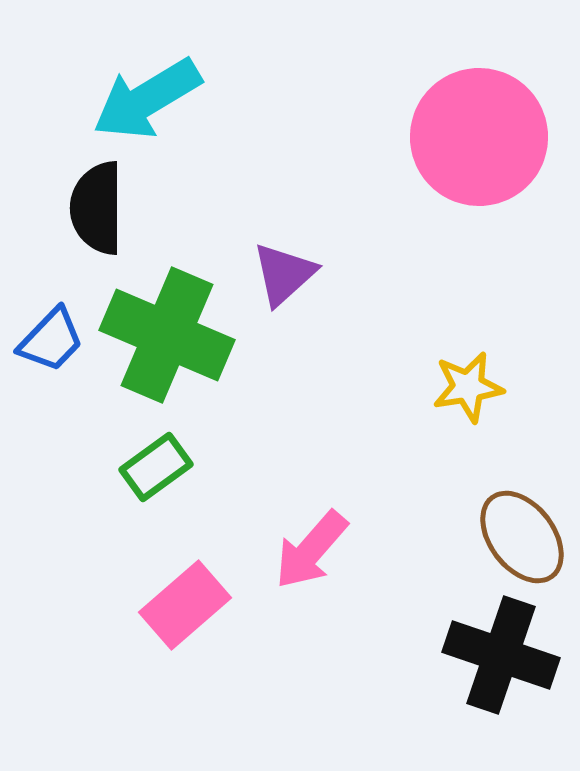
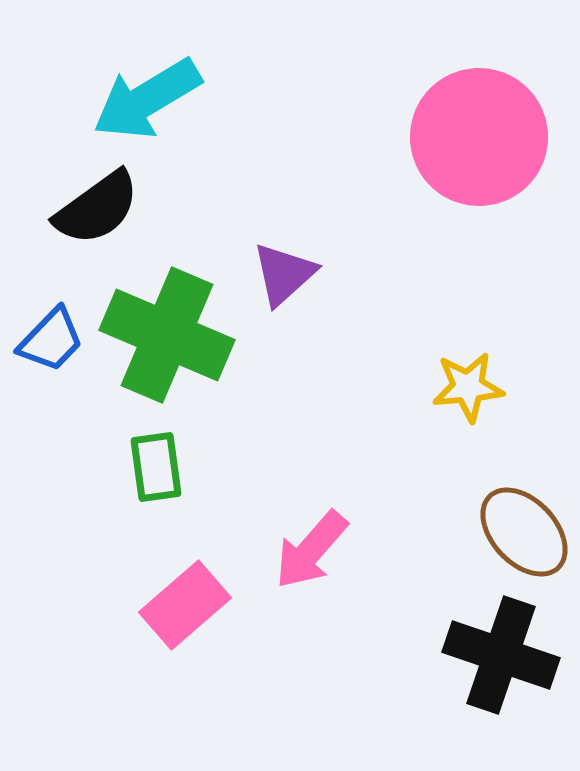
black semicircle: rotated 126 degrees counterclockwise
yellow star: rotated 4 degrees clockwise
green rectangle: rotated 62 degrees counterclockwise
brown ellipse: moved 2 px right, 5 px up; rotated 6 degrees counterclockwise
